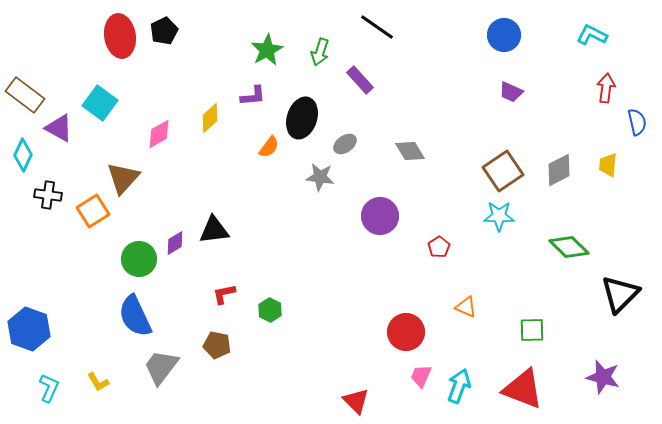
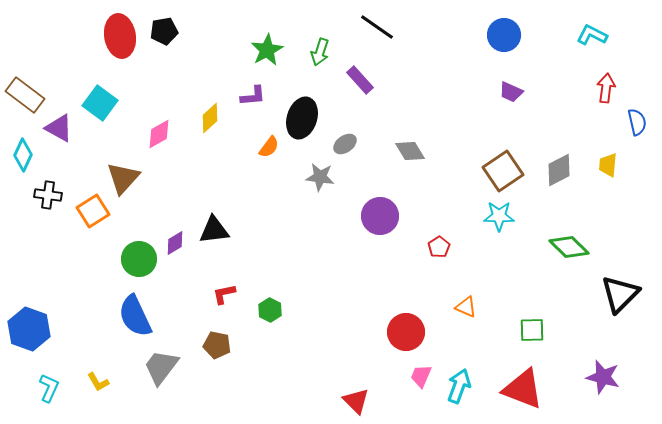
black pentagon at (164, 31): rotated 16 degrees clockwise
